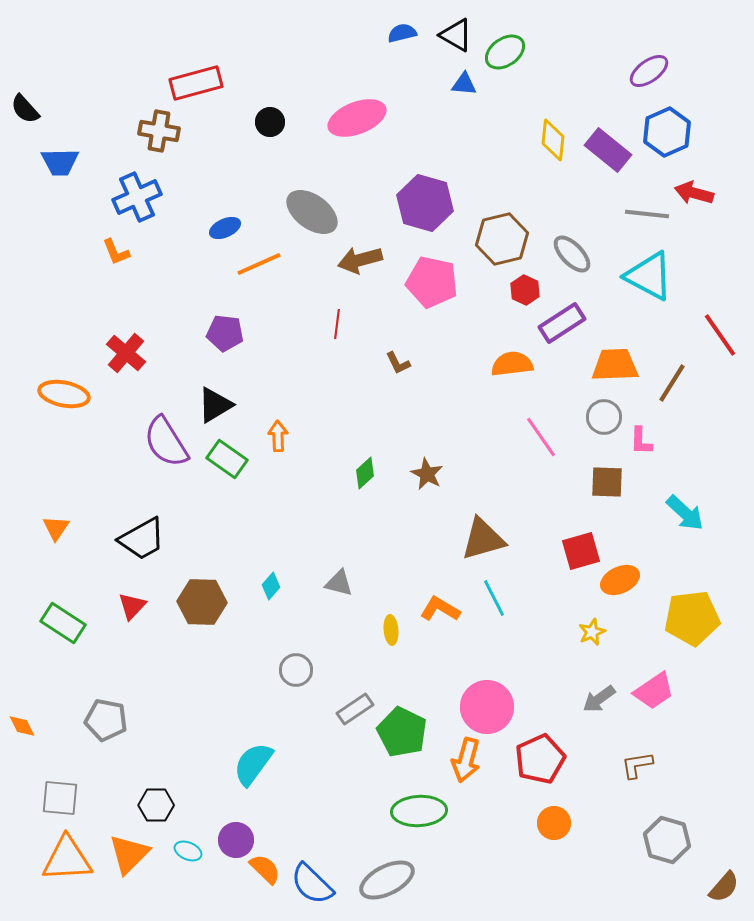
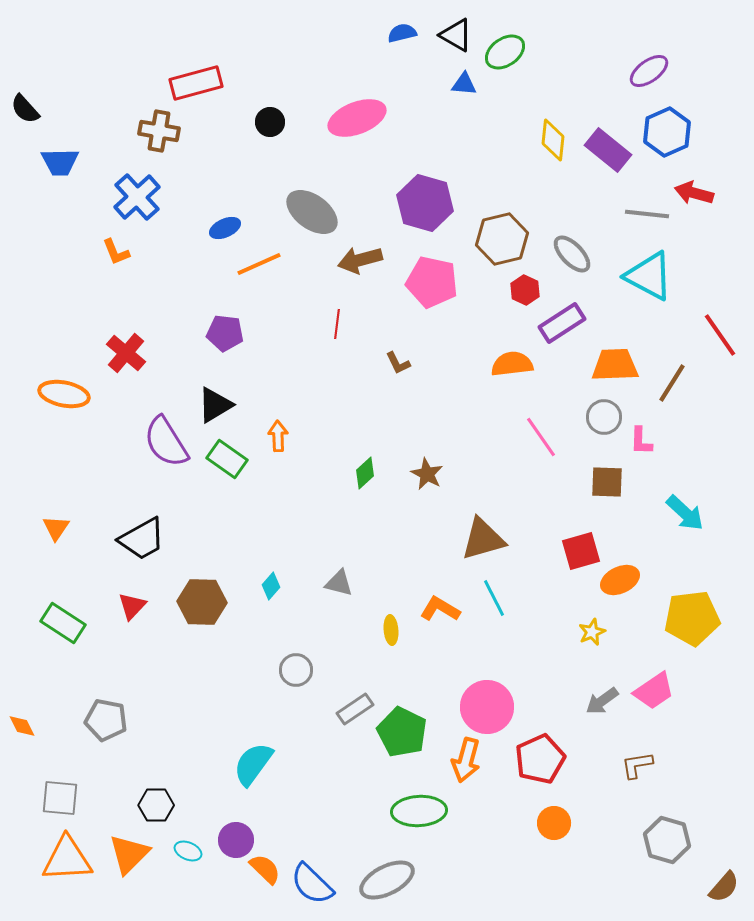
blue cross at (137, 197): rotated 18 degrees counterclockwise
gray arrow at (599, 699): moved 3 px right, 2 px down
